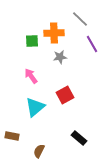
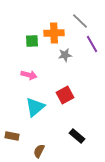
gray line: moved 2 px down
gray star: moved 5 px right, 2 px up
pink arrow: moved 2 px left, 1 px up; rotated 140 degrees clockwise
black rectangle: moved 2 px left, 2 px up
